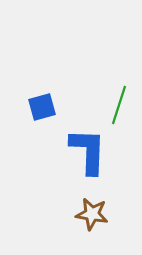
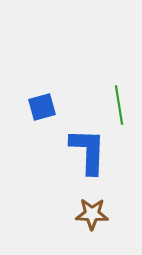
green line: rotated 27 degrees counterclockwise
brown star: rotated 8 degrees counterclockwise
